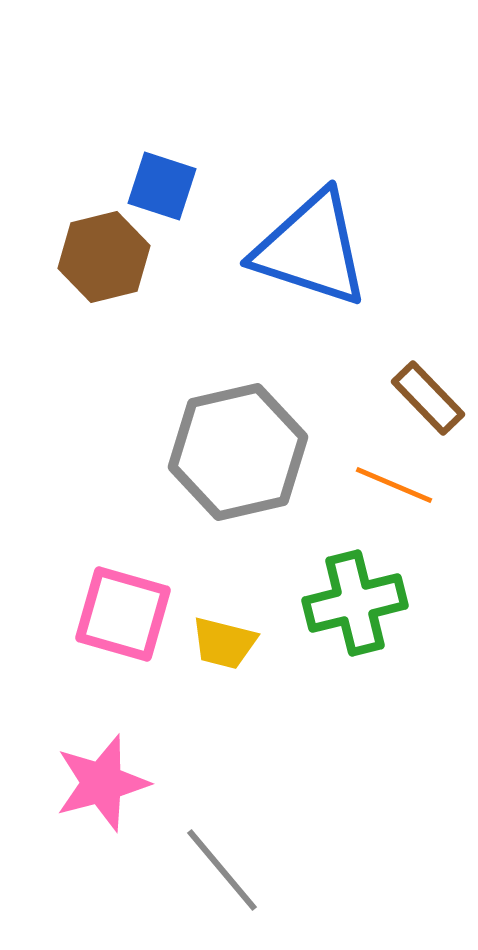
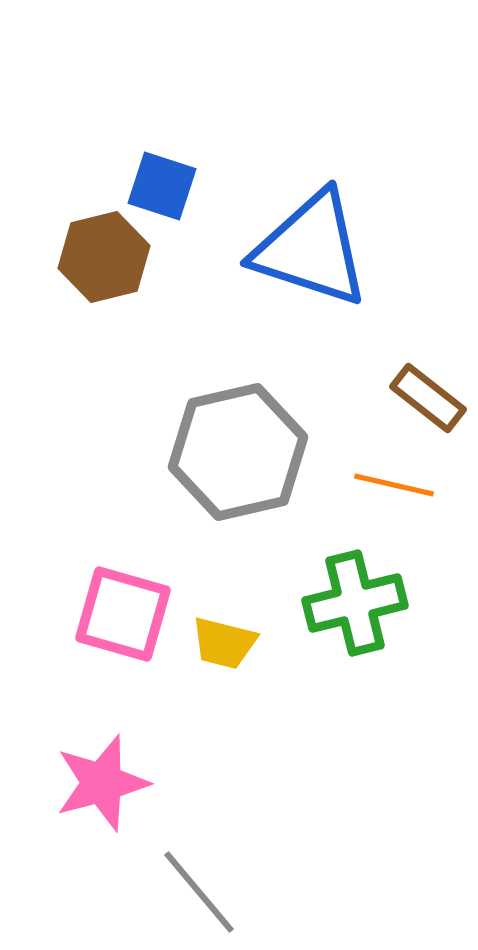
brown rectangle: rotated 8 degrees counterclockwise
orange line: rotated 10 degrees counterclockwise
gray line: moved 23 px left, 22 px down
